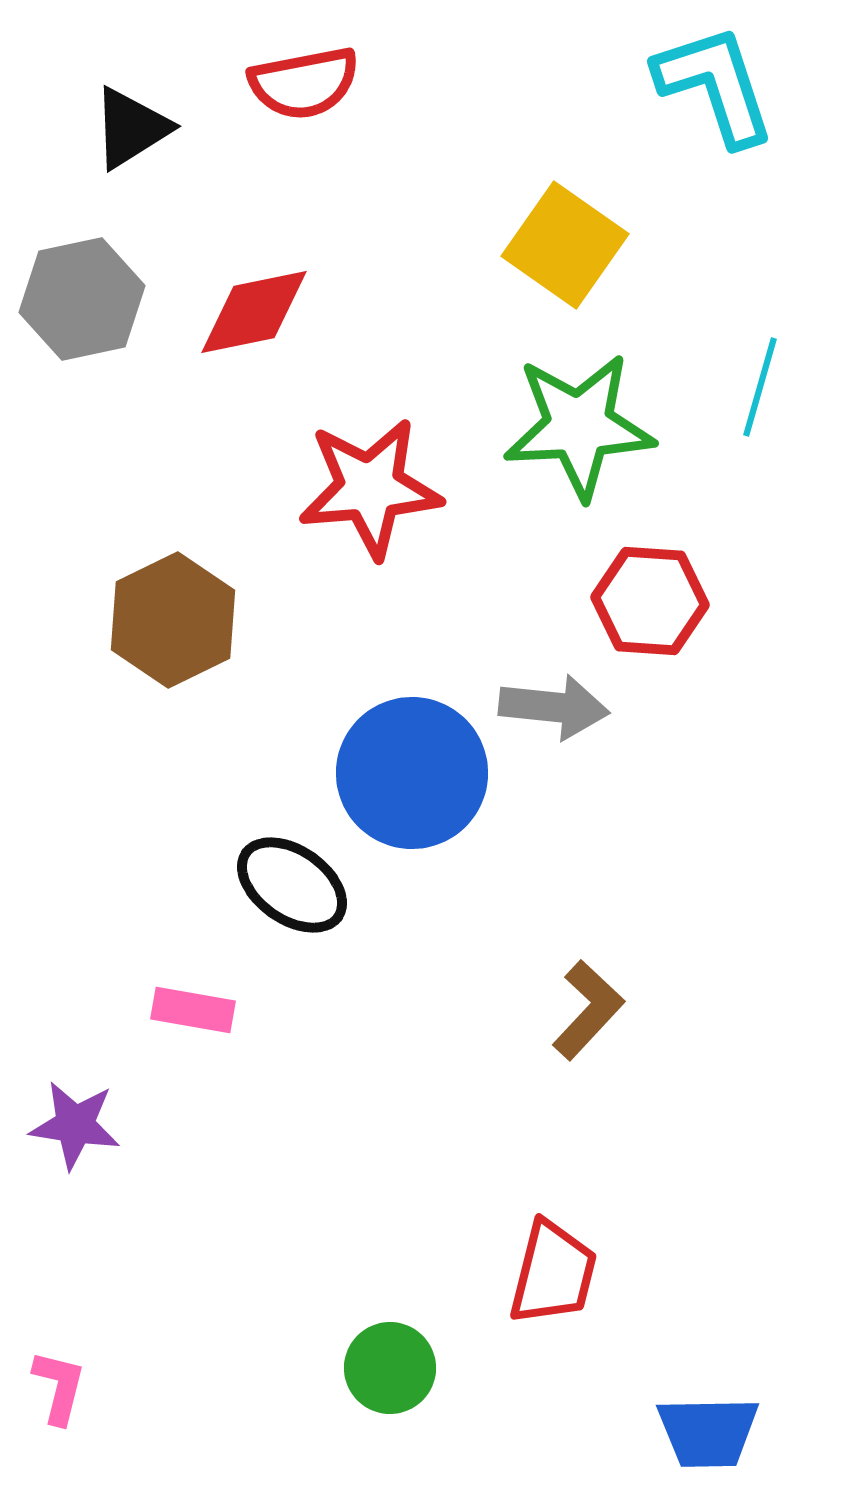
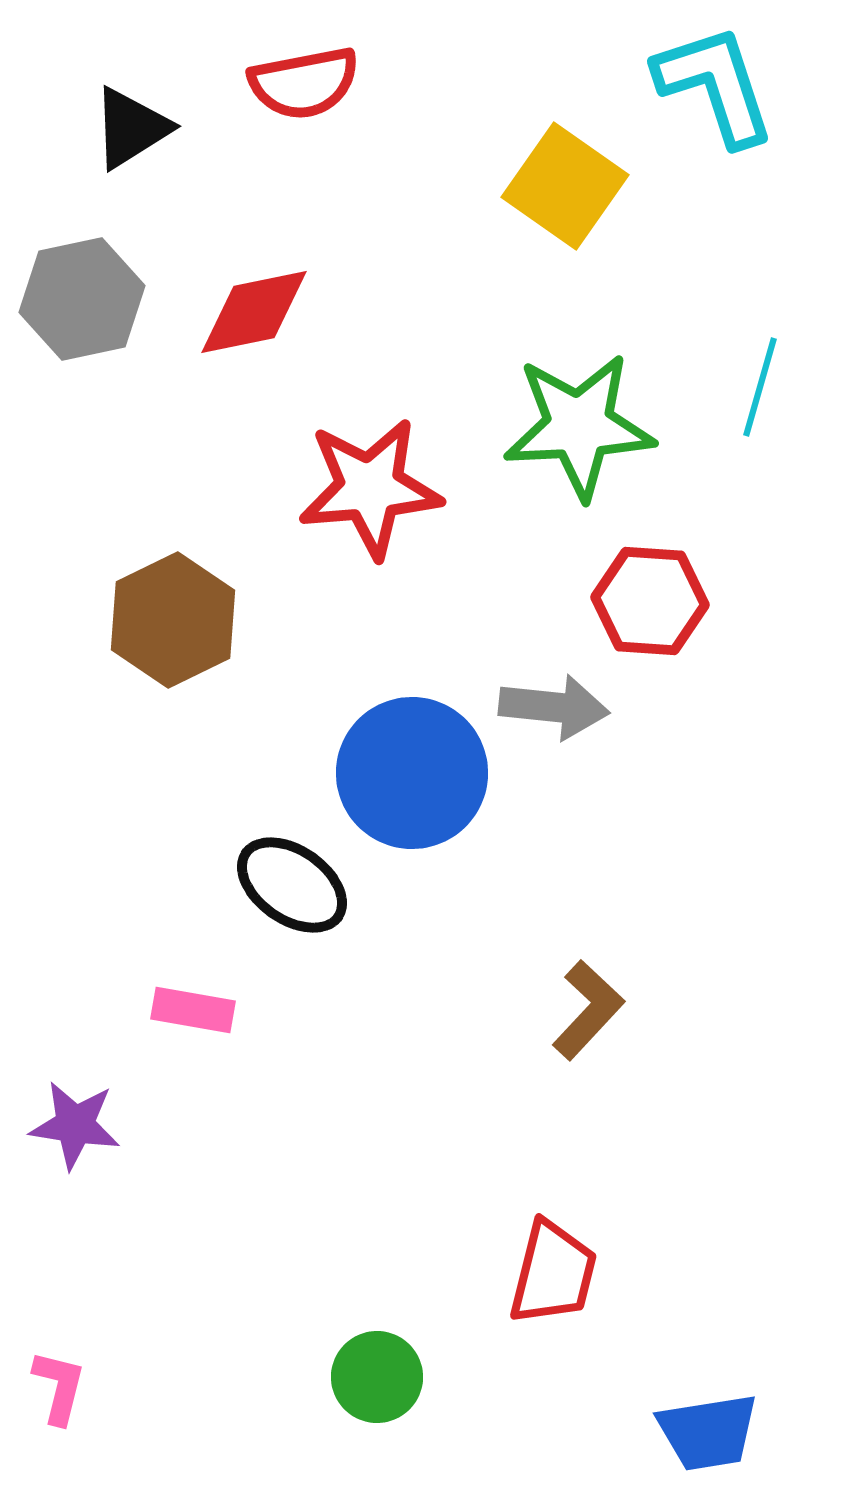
yellow square: moved 59 px up
green circle: moved 13 px left, 9 px down
blue trapezoid: rotated 8 degrees counterclockwise
